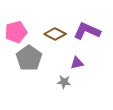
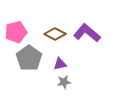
purple L-shape: moved 2 px down; rotated 16 degrees clockwise
purple triangle: moved 17 px left, 1 px down
gray star: rotated 16 degrees counterclockwise
